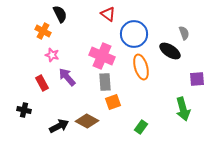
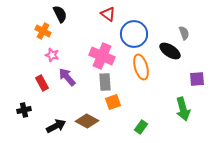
black cross: rotated 24 degrees counterclockwise
black arrow: moved 3 px left
